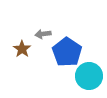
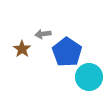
cyan circle: moved 1 px down
